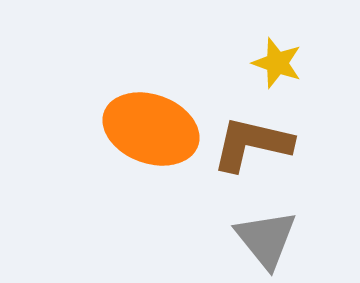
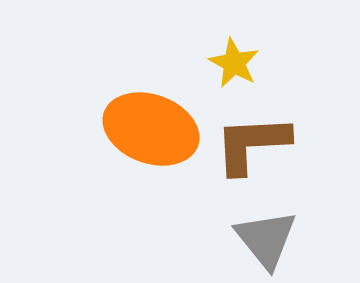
yellow star: moved 43 px left; rotated 9 degrees clockwise
brown L-shape: rotated 16 degrees counterclockwise
